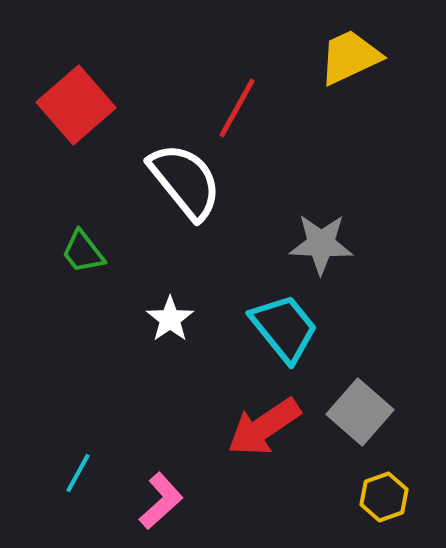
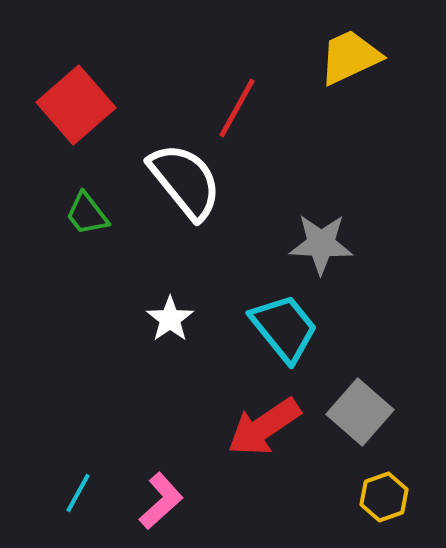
green trapezoid: moved 4 px right, 38 px up
cyan line: moved 20 px down
